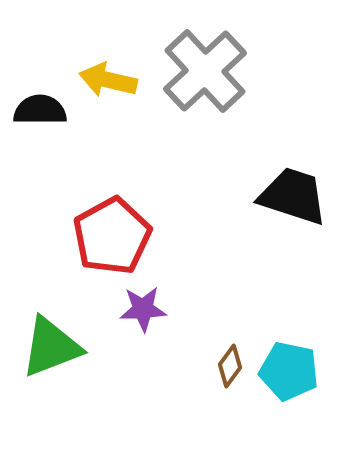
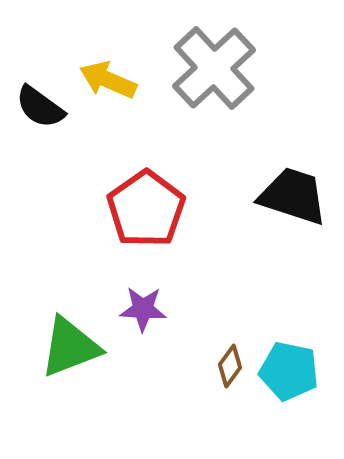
gray cross: moved 9 px right, 3 px up
yellow arrow: rotated 10 degrees clockwise
black semicircle: moved 3 px up; rotated 144 degrees counterclockwise
red pentagon: moved 34 px right, 27 px up; rotated 6 degrees counterclockwise
purple star: rotated 6 degrees clockwise
green triangle: moved 19 px right
